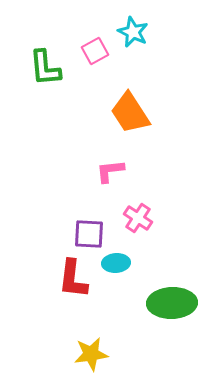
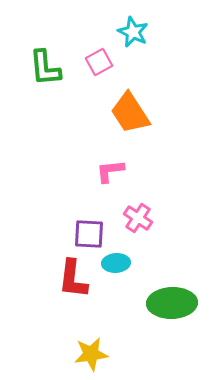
pink square: moved 4 px right, 11 px down
